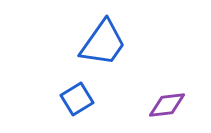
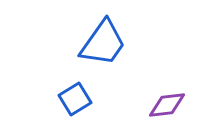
blue square: moved 2 px left
